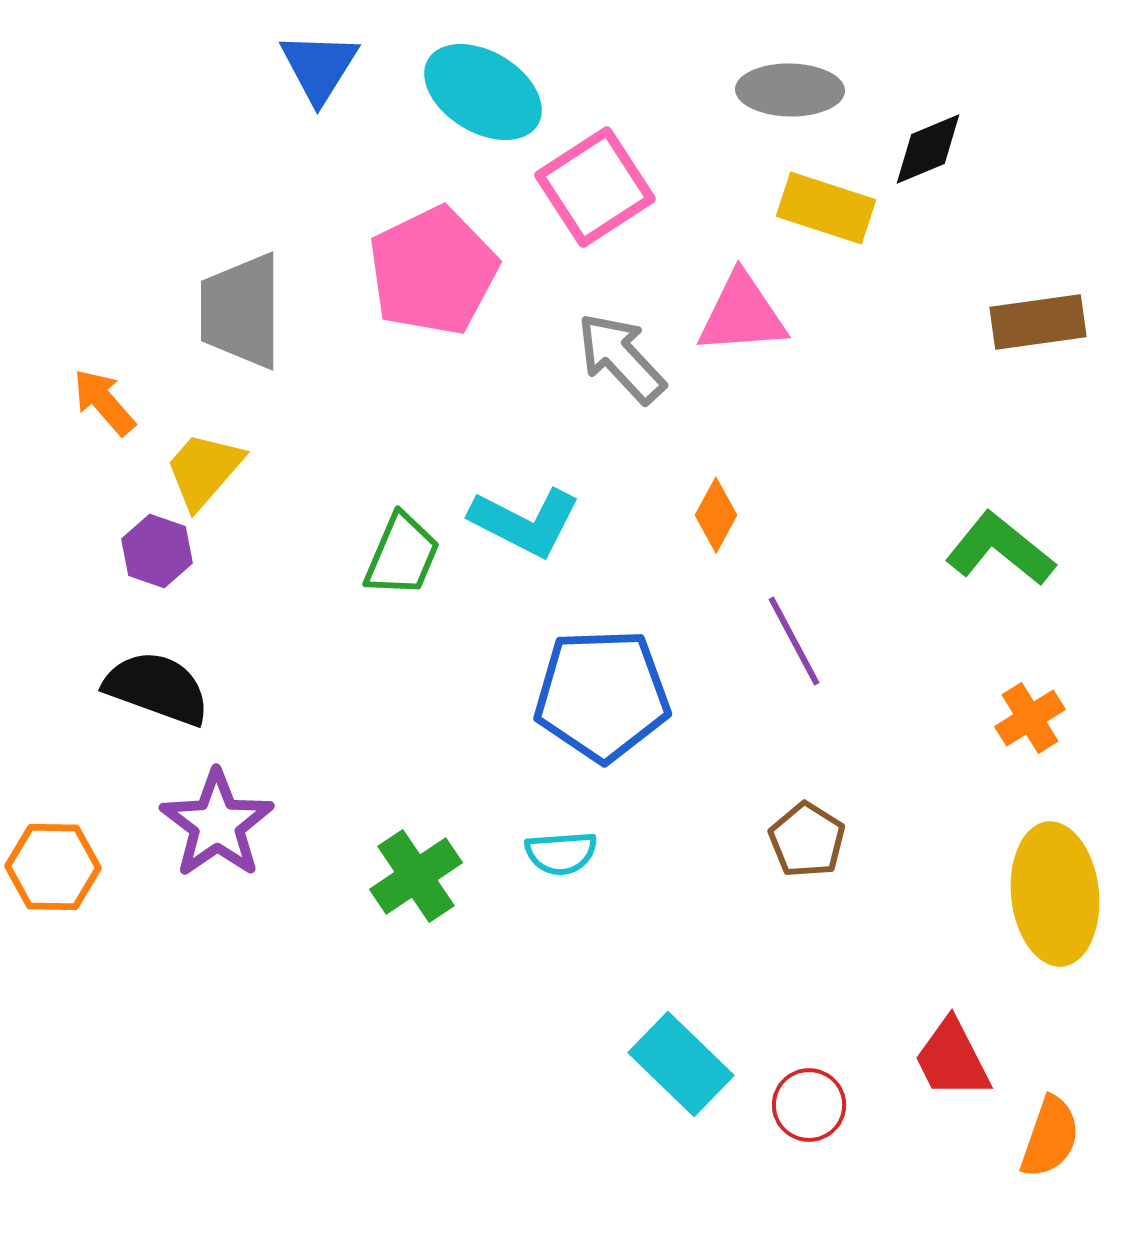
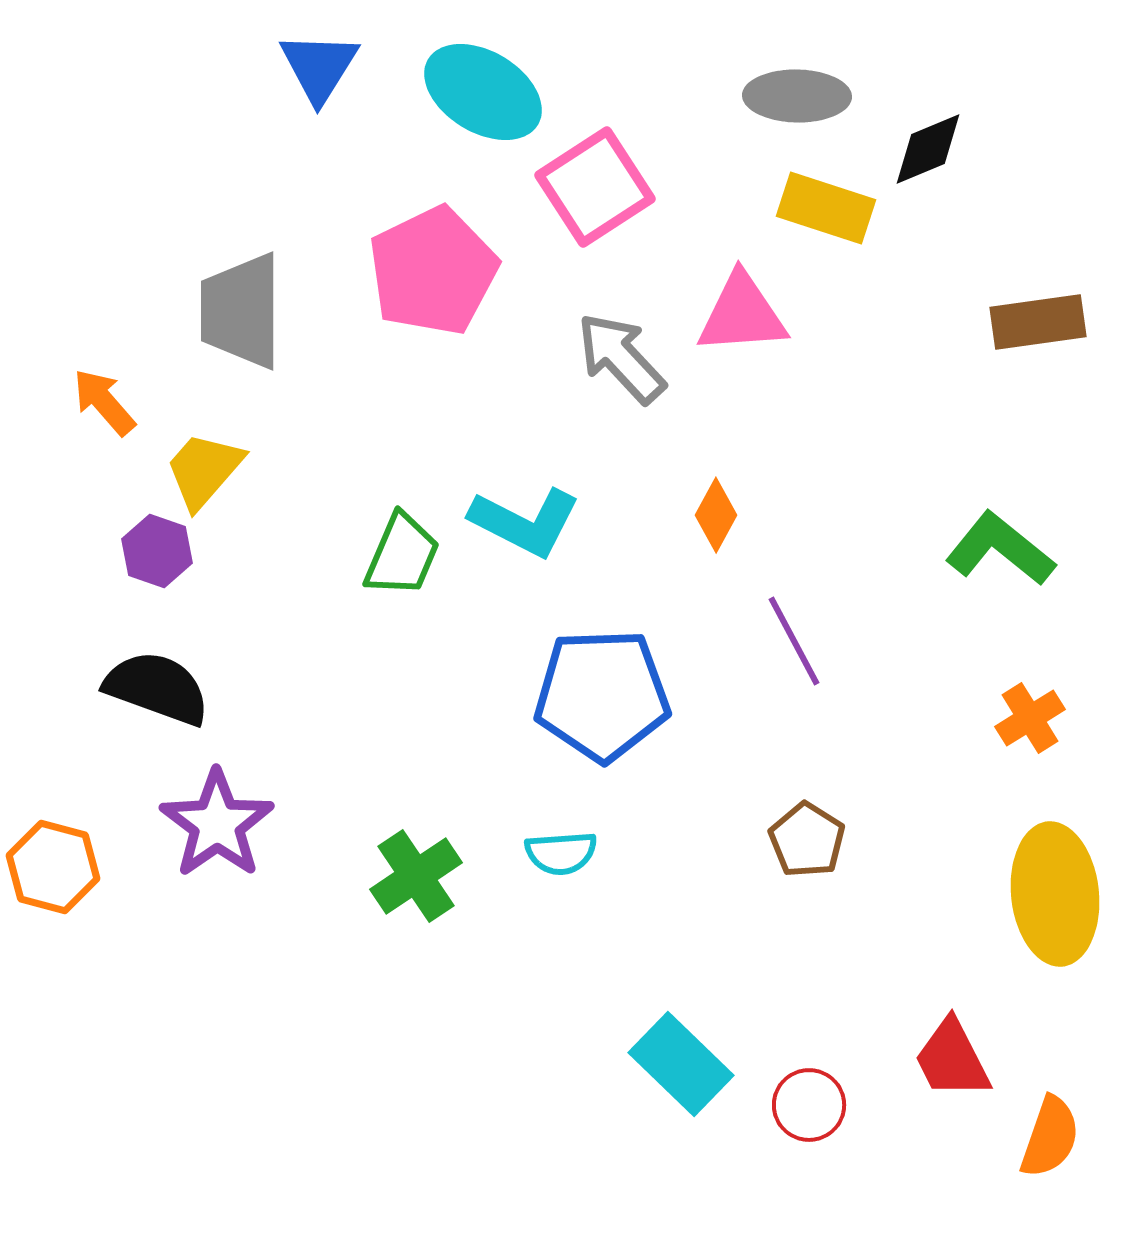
gray ellipse: moved 7 px right, 6 px down
orange hexagon: rotated 14 degrees clockwise
